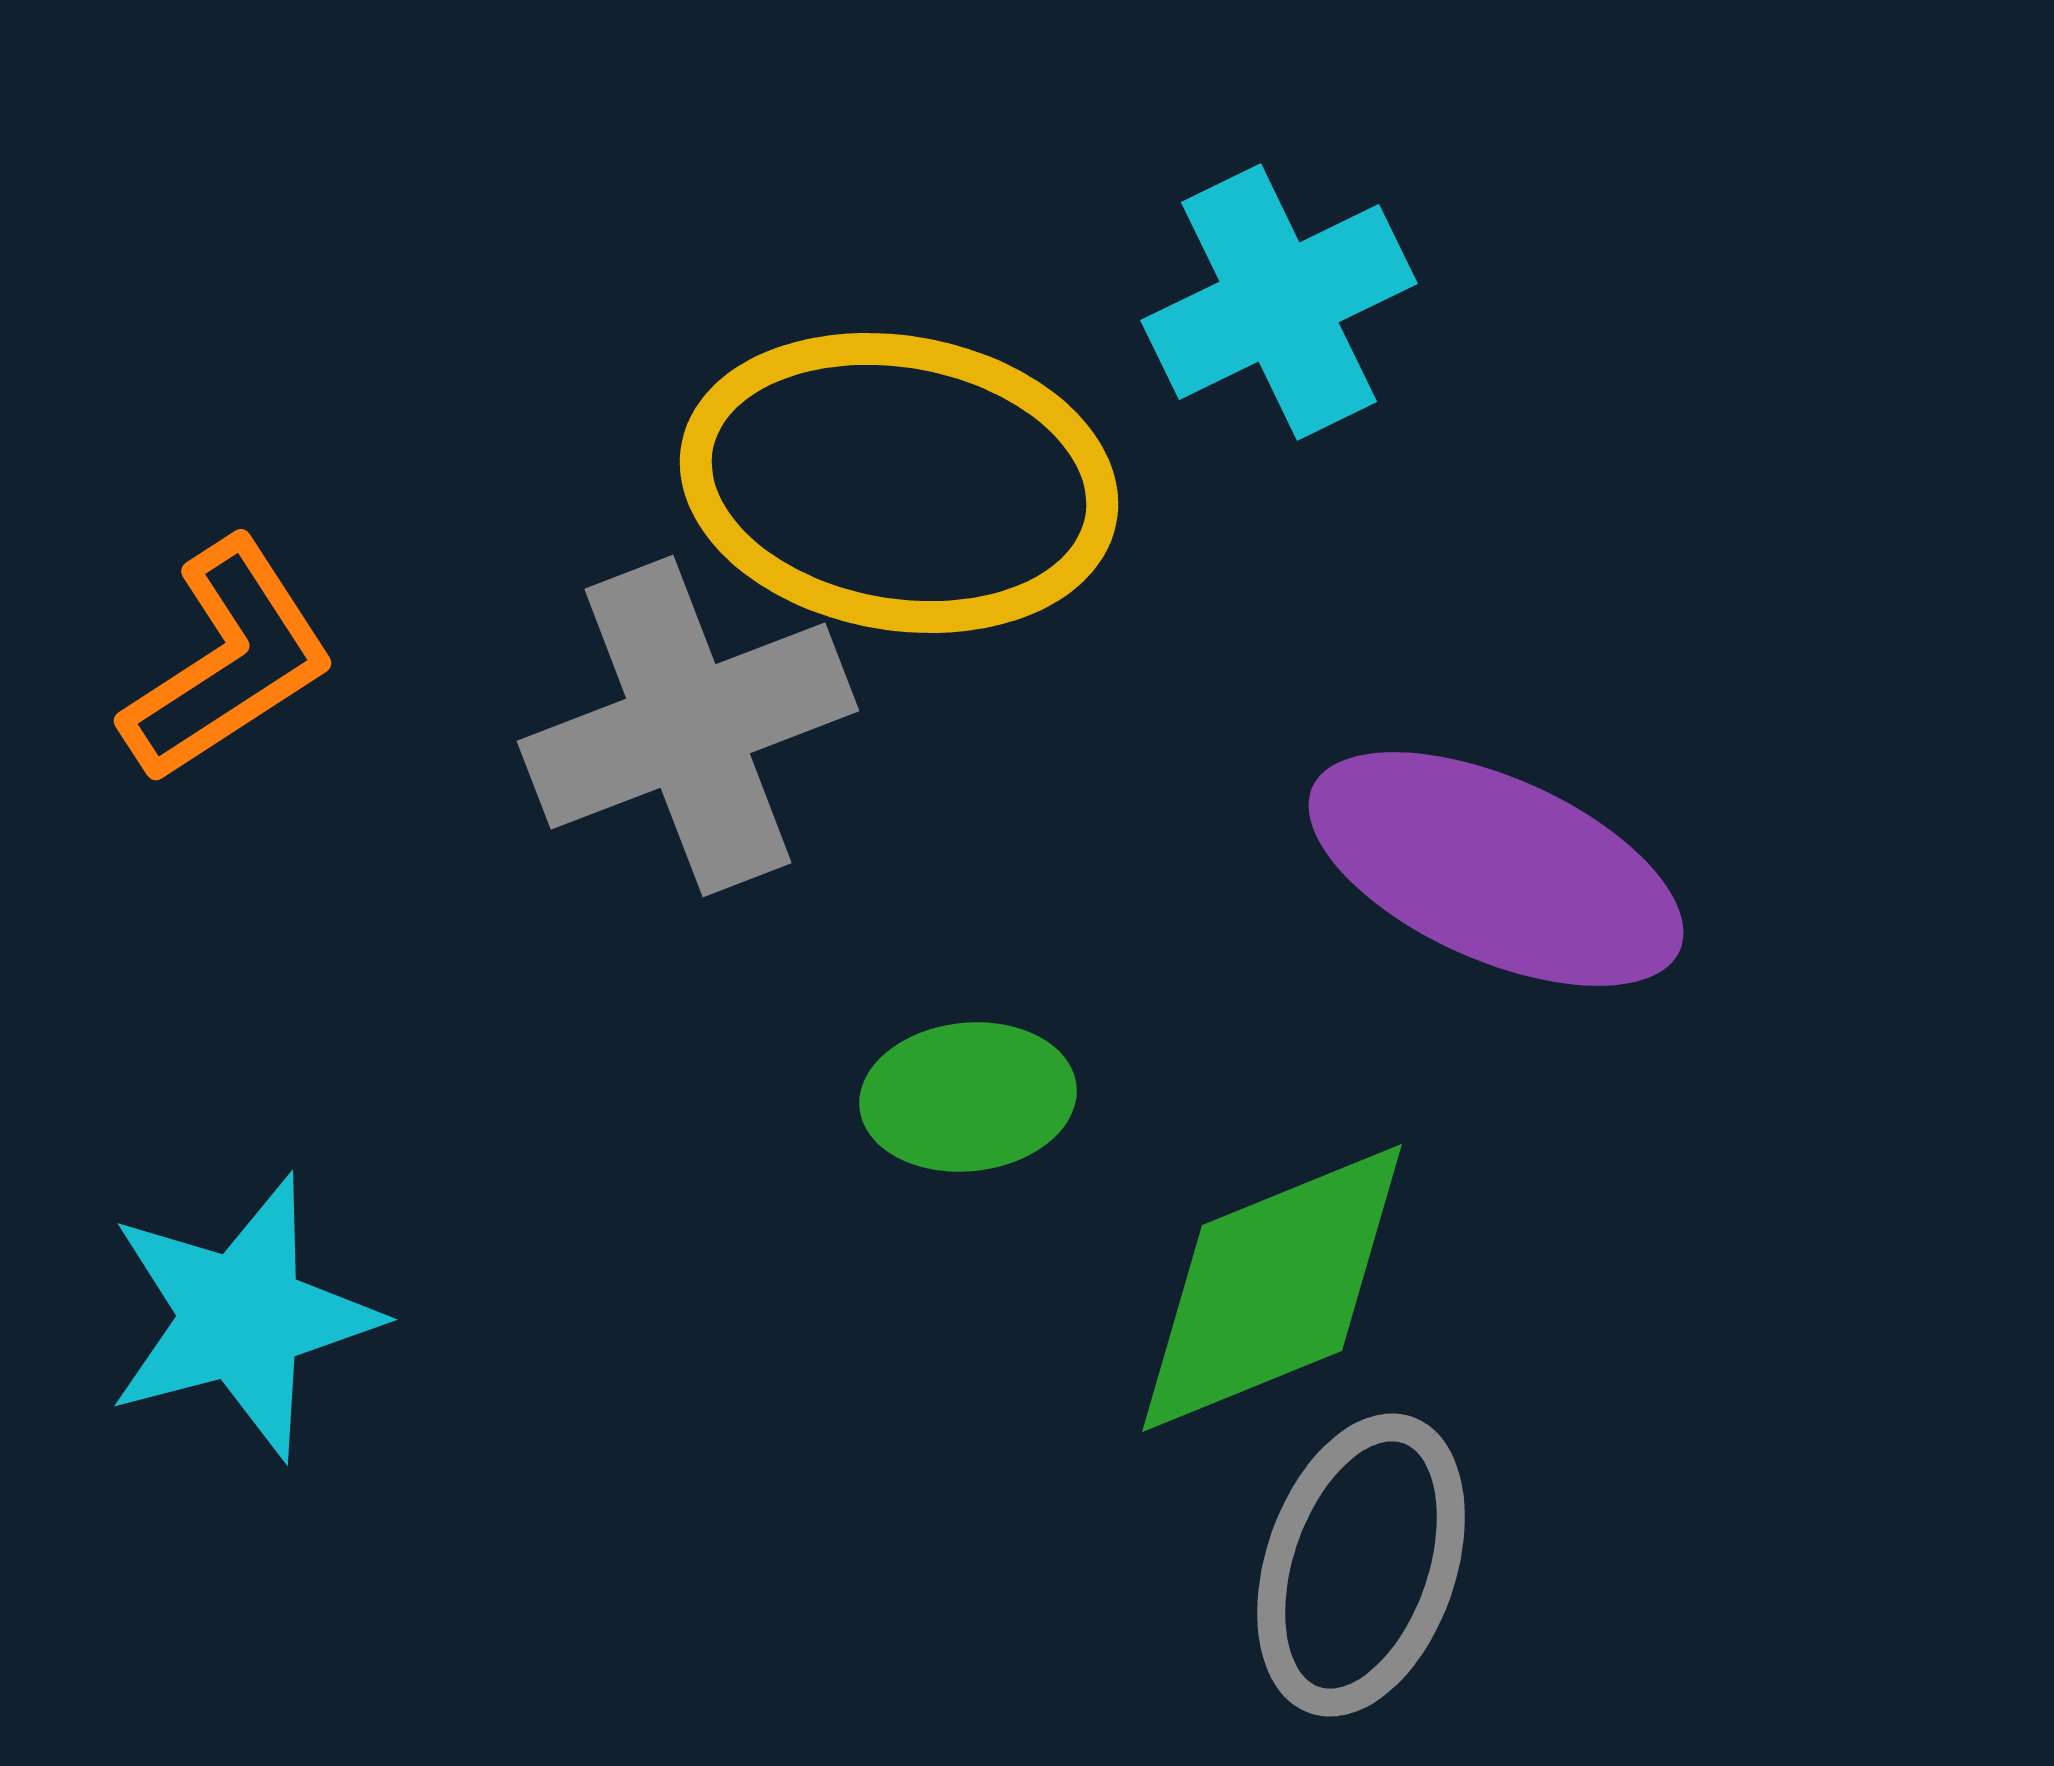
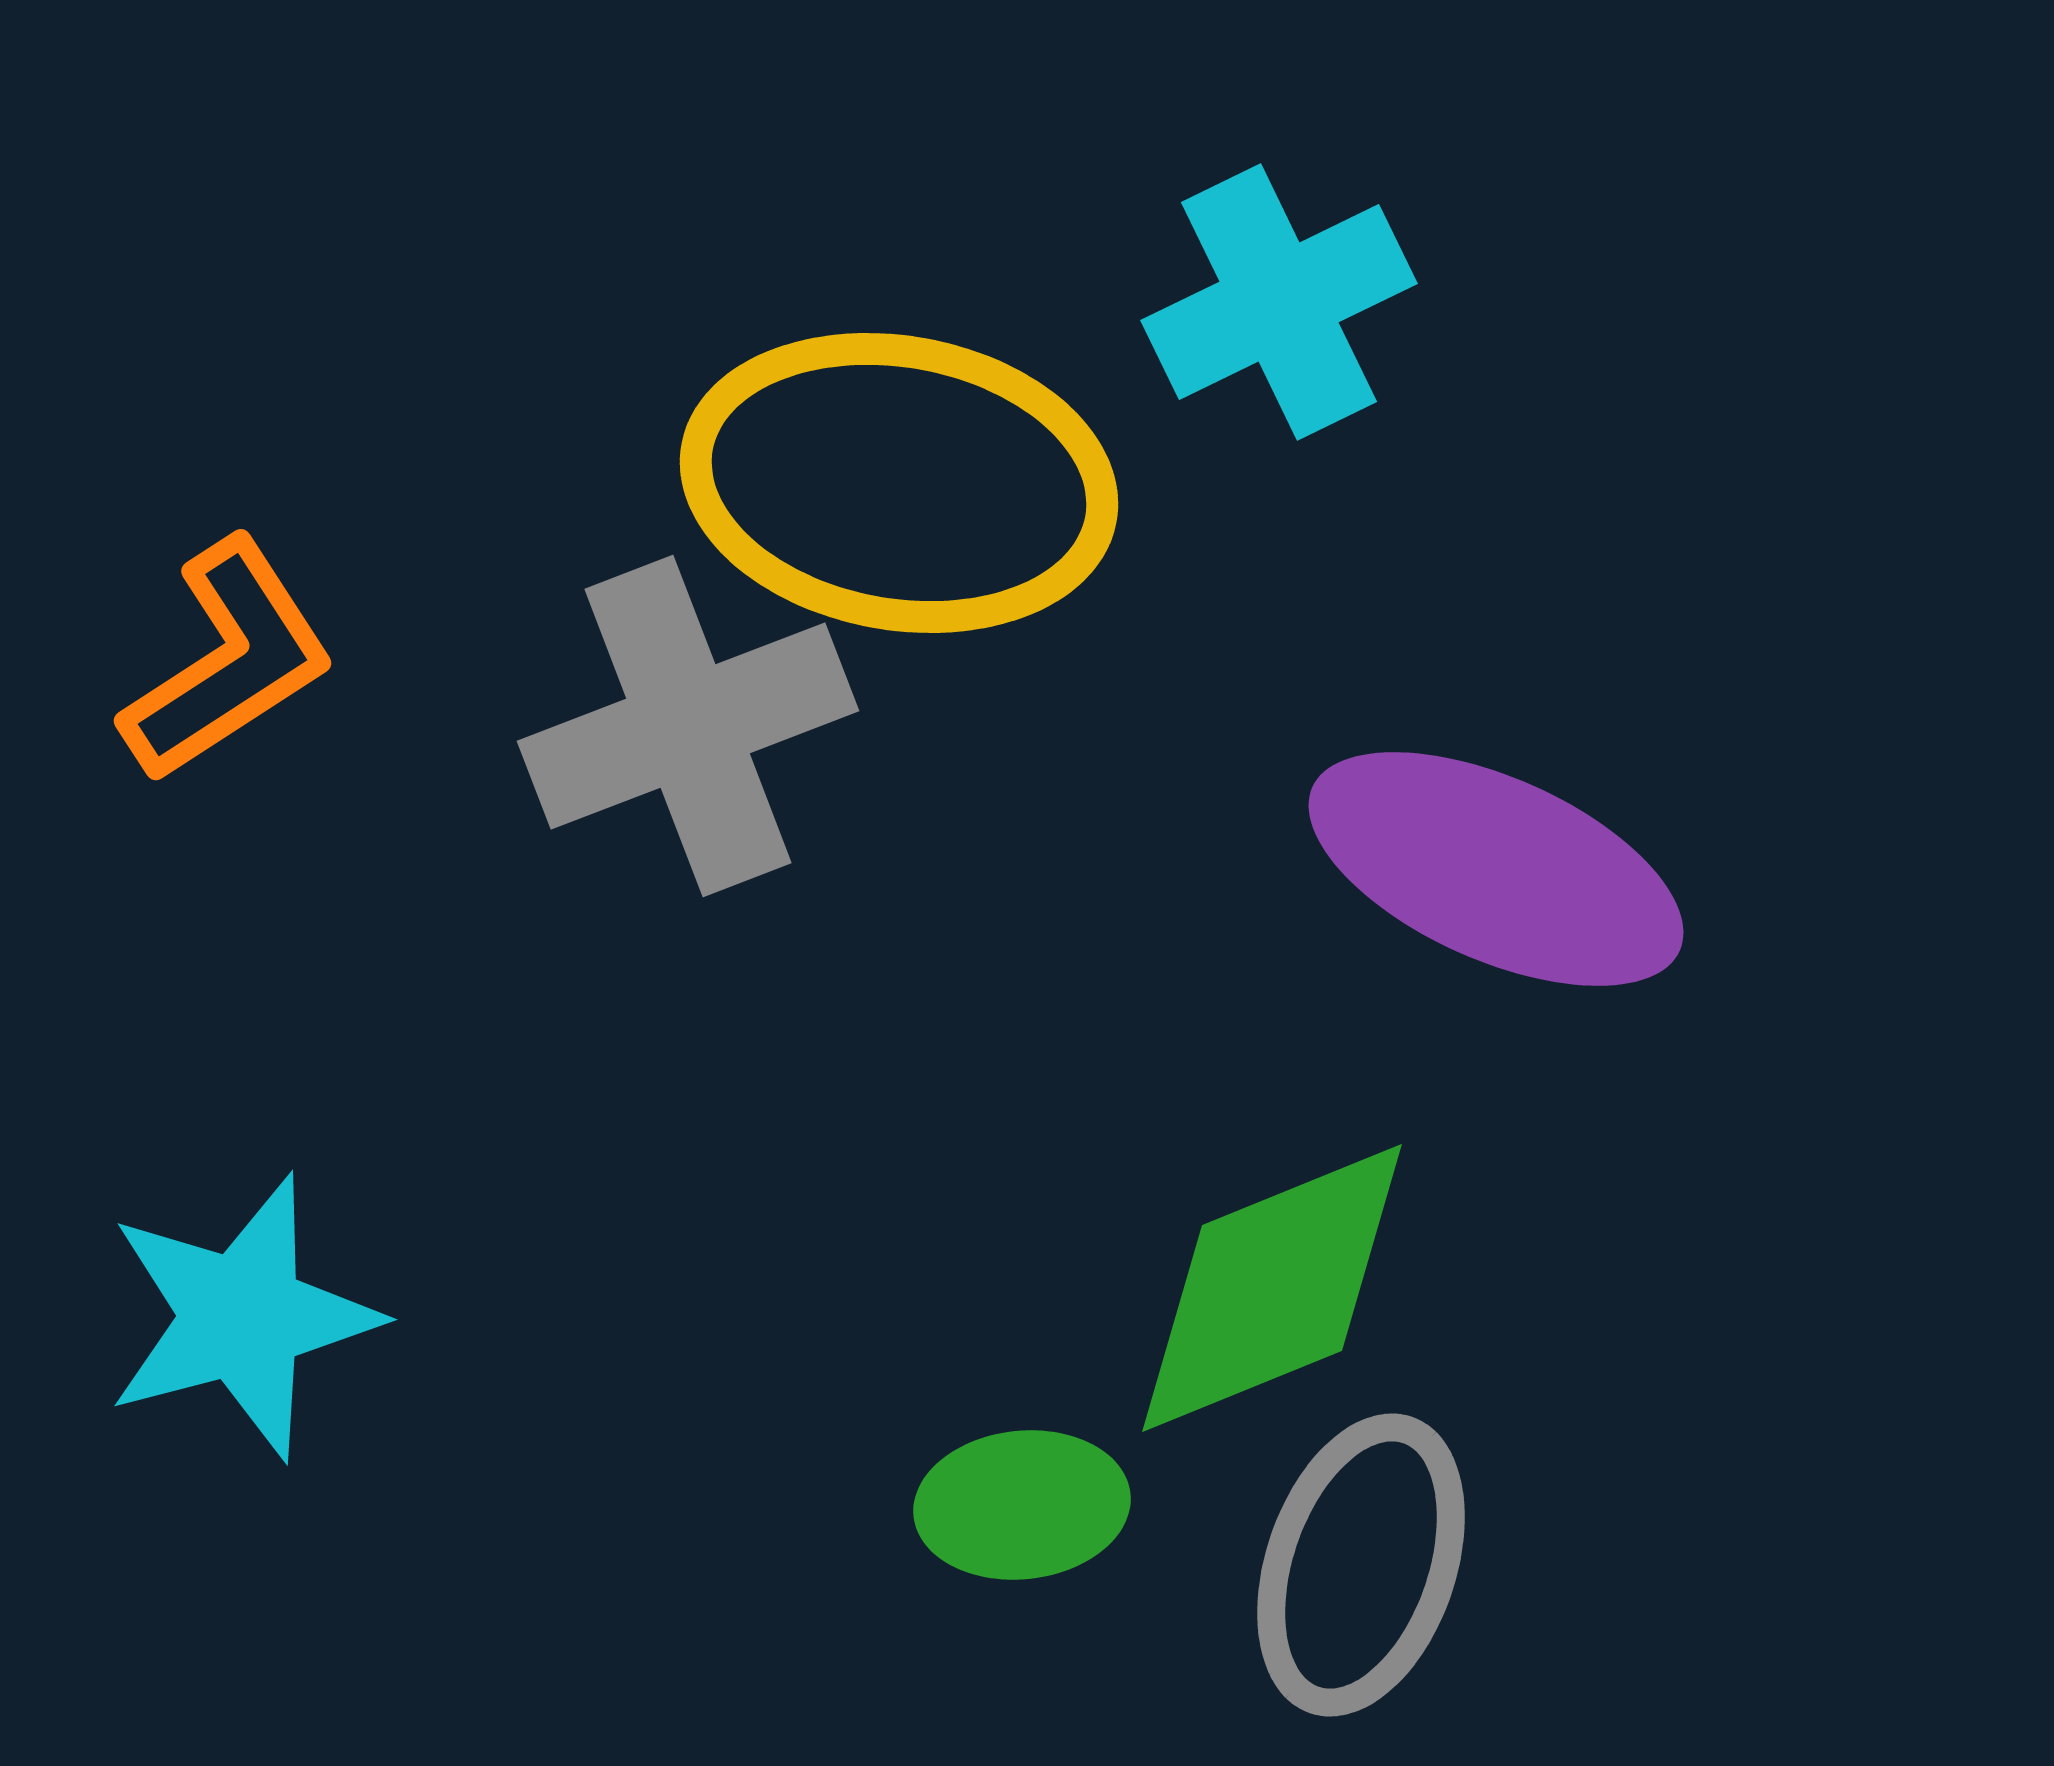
green ellipse: moved 54 px right, 408 px down
